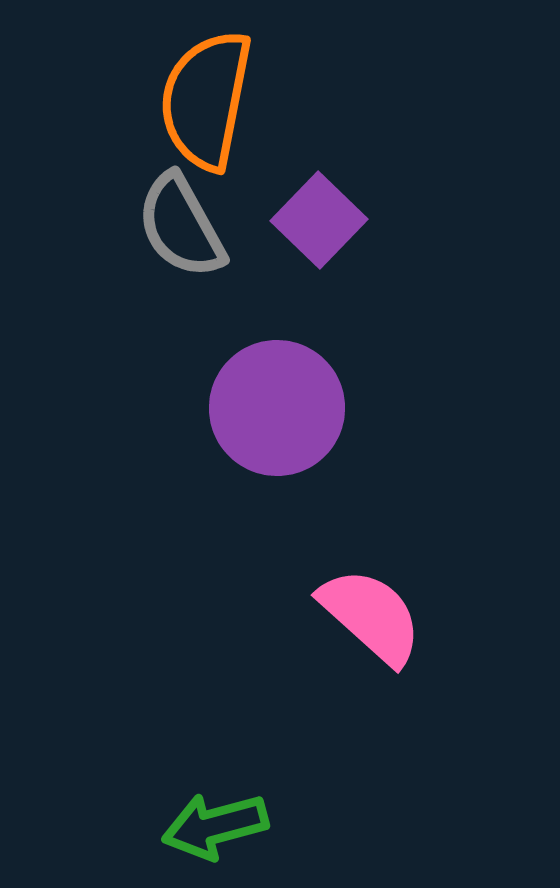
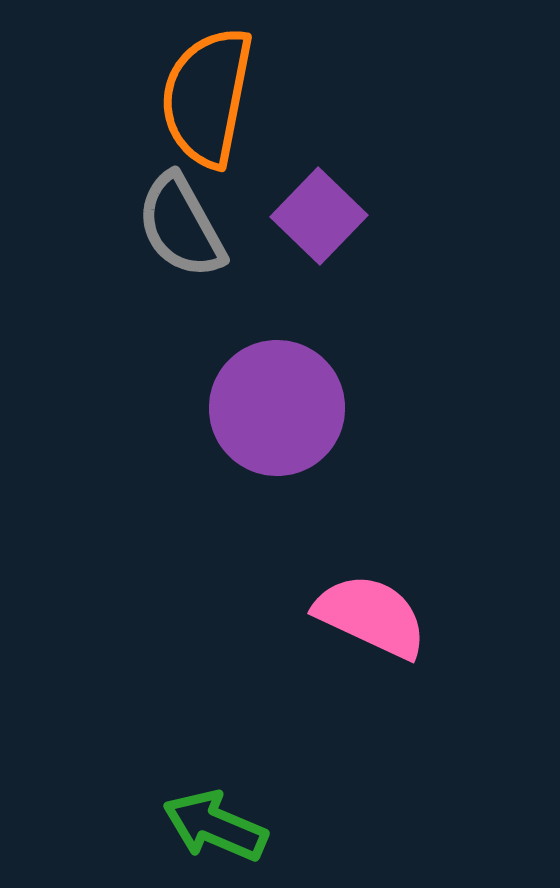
orange semicircle: moved 1 px right, 3 px up
purple square: moved 4 px up
pink semicircle: rotated 17 degrees counterclockwise
green arrow: rotated 38 degrees clockwise
